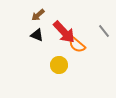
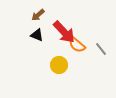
gray line: moved 3 px left, 18 px down
